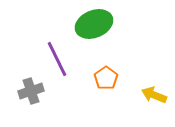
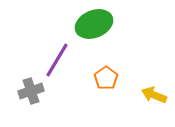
purple line: moved 1 px down; rotated 57 degrees clockwise
